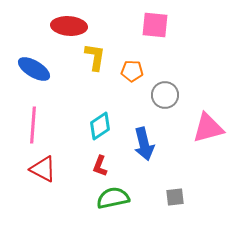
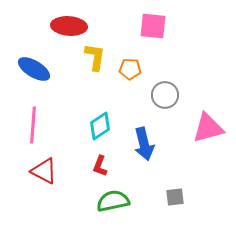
pink square: moved 2 px left, 1 px down
orange pentagon: moved 2 px left, 2 px up
red triangle: moved 1 px right, 2 px down
green semicircle: moved 3 px down
